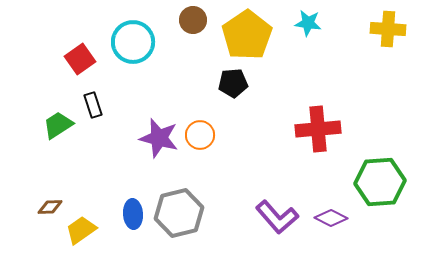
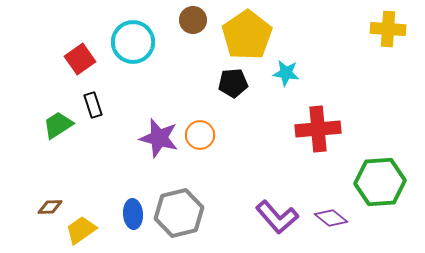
cyan star: moved 22 px left, 50 px down
purple diamond: rotated 12 degrees clockwise
